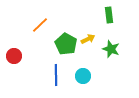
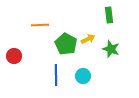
orange line: rotated 42 degrees clockwise
